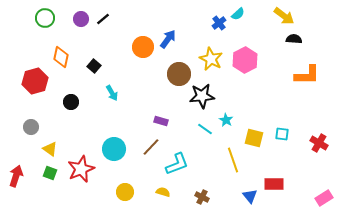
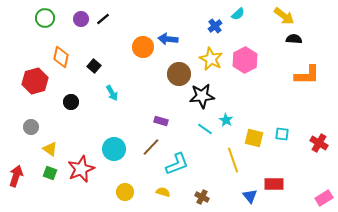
blue cross: moved 4 px left, 3 px down
blue arrow: rotated 120 degrees counterclockwise
